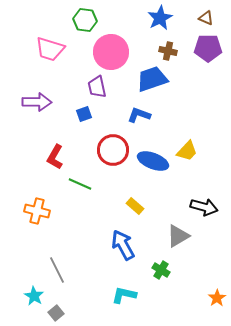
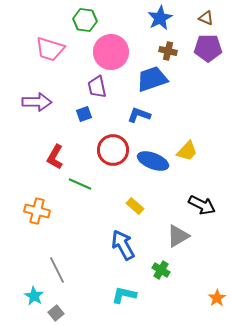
black arrow: moved 2 px left, 2 px up; rotated 12 degrees clockwise
